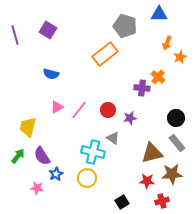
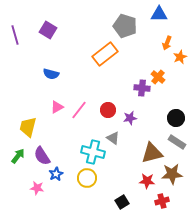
gray rectangle: moved 1 px up; rotated 18 degrees counterclockwise
